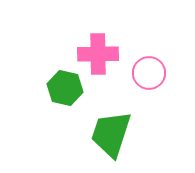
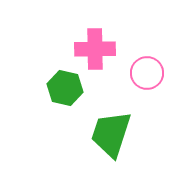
pink cross: moved 3 px left, 5 px up
pink circle: moved 2 px left
